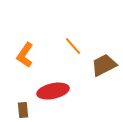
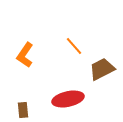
orange line: moved 1 px right
brown trapezoid: moved 2 px left, 4 px down
red ellipse: moved 15 px right, 8 px down
